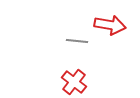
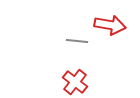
red cross: moved 1 px right
